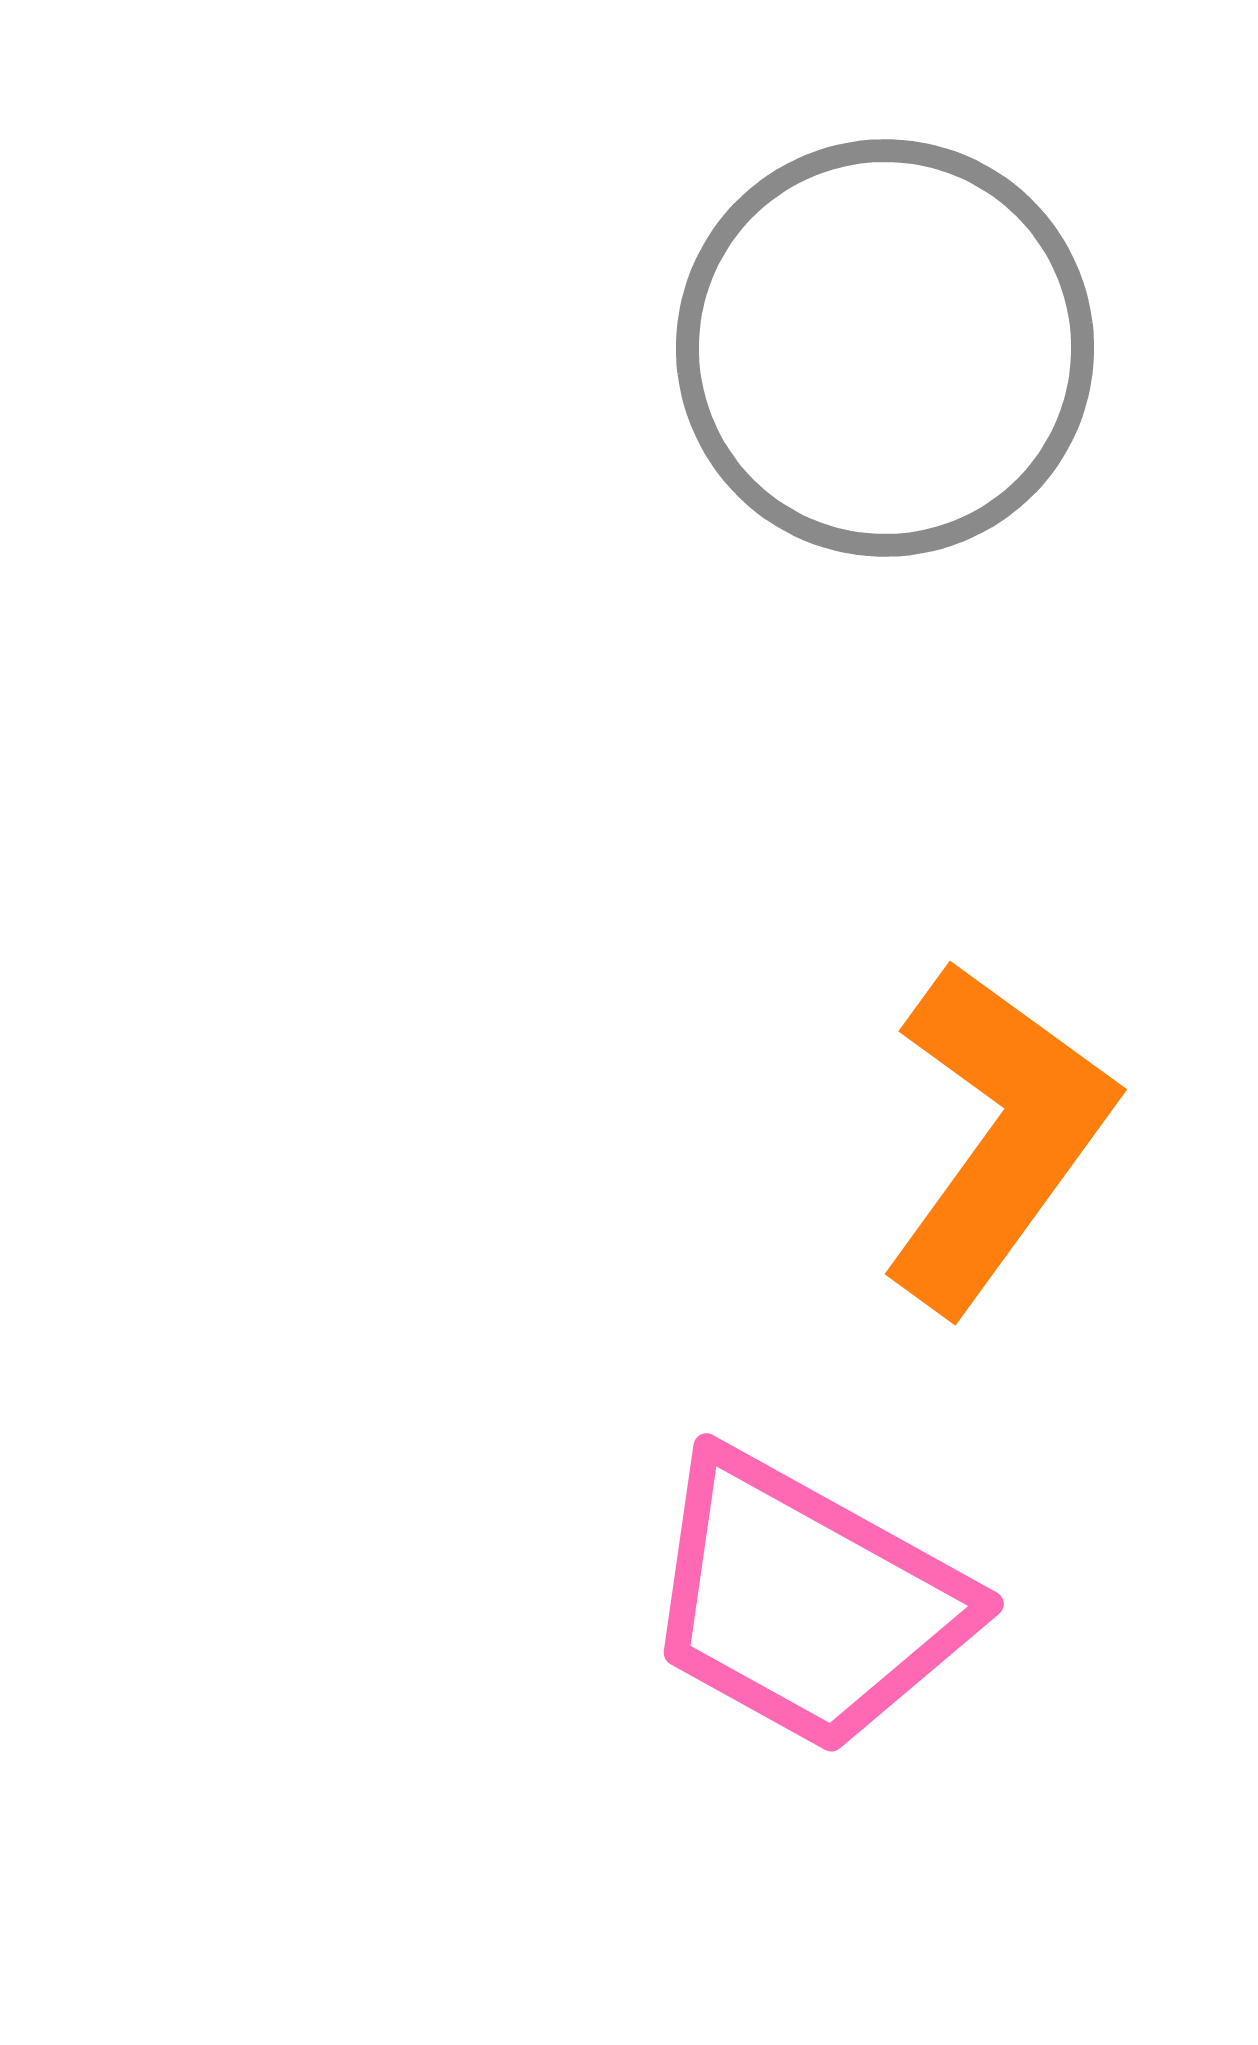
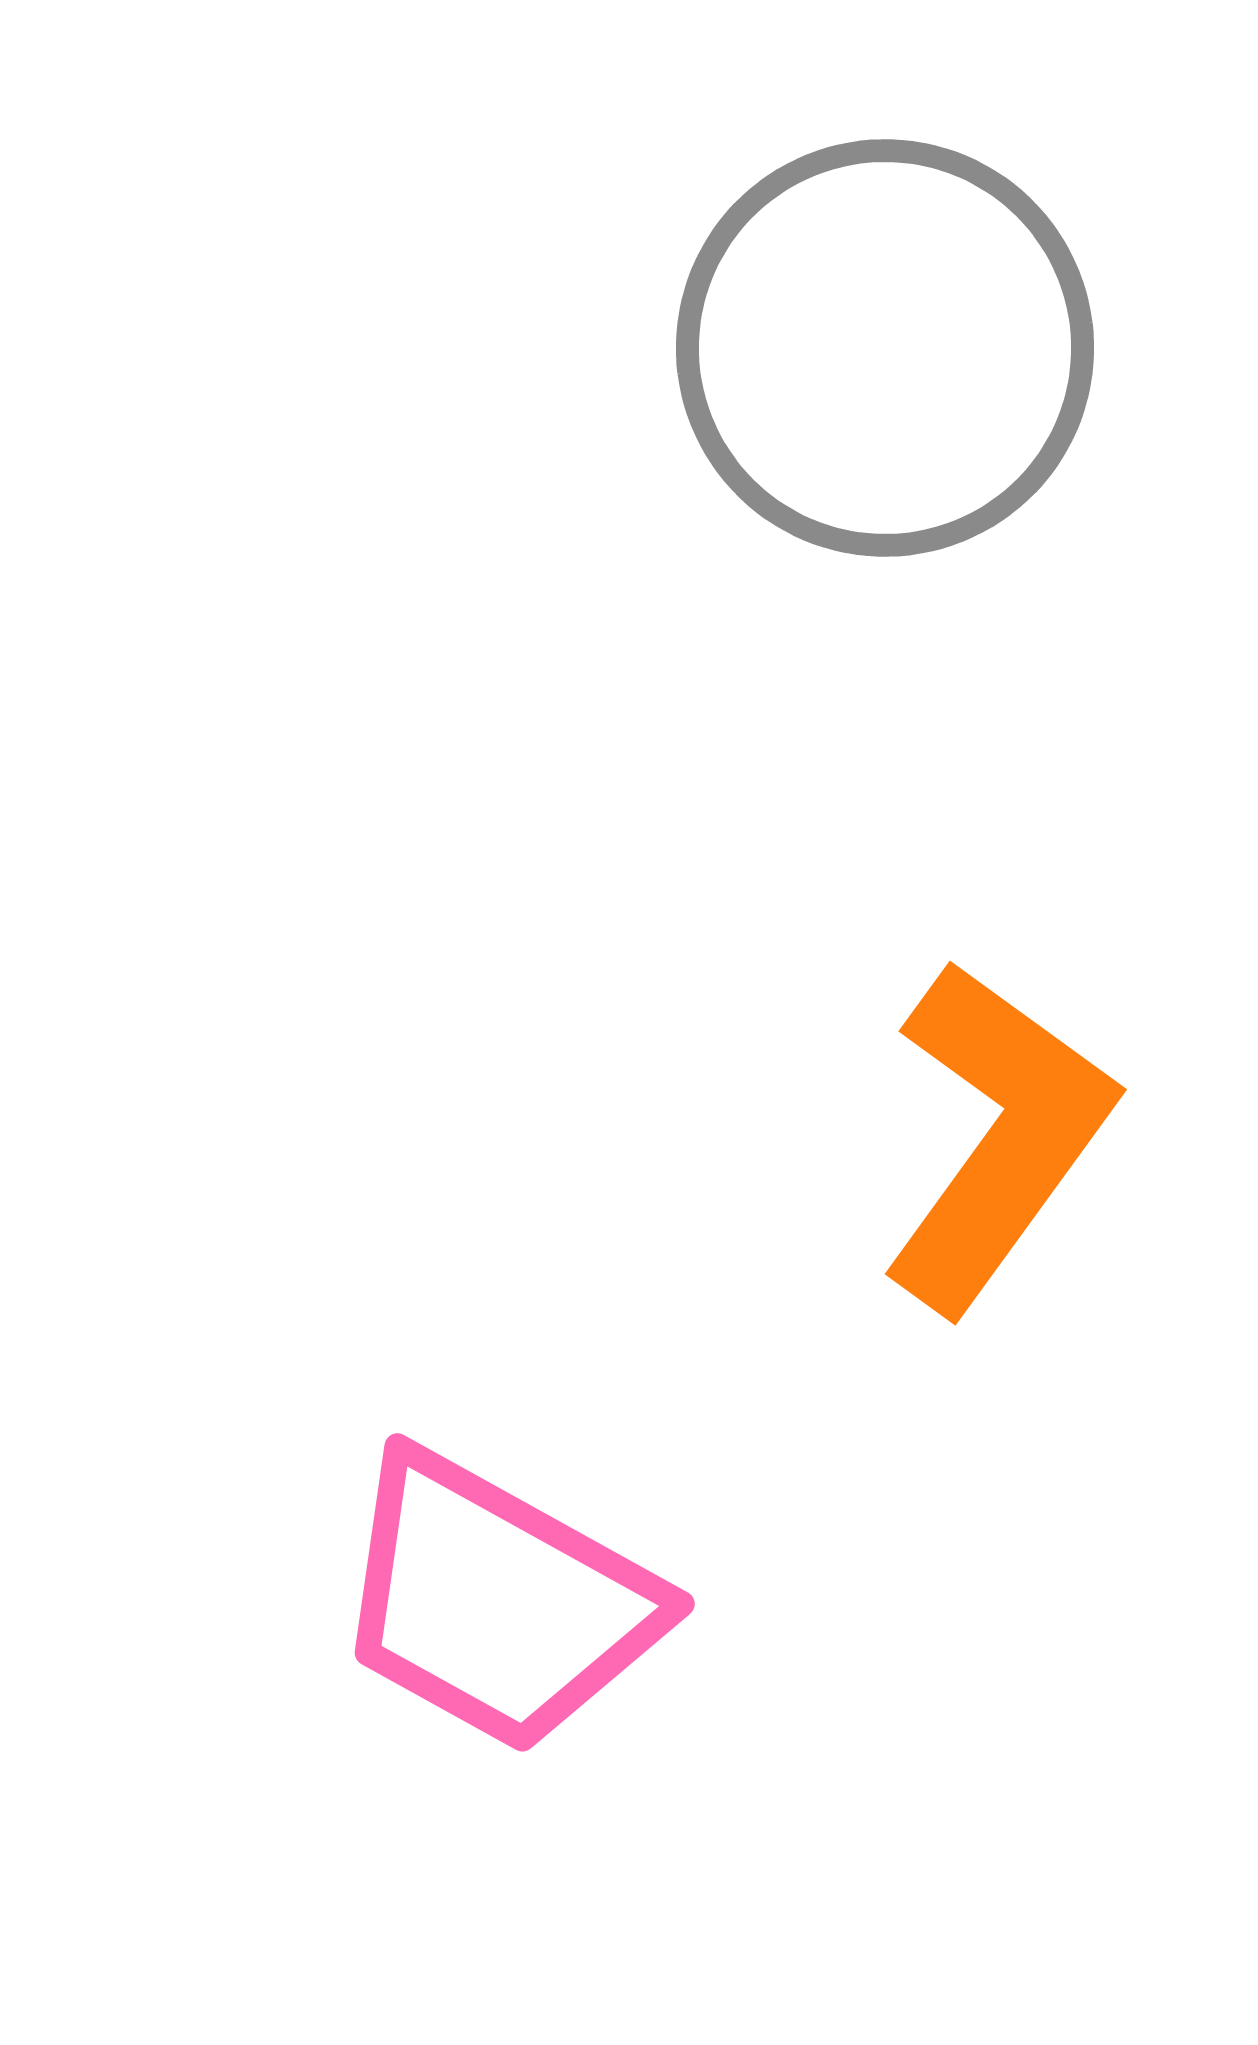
pink trapezoid: moved 309 px left
